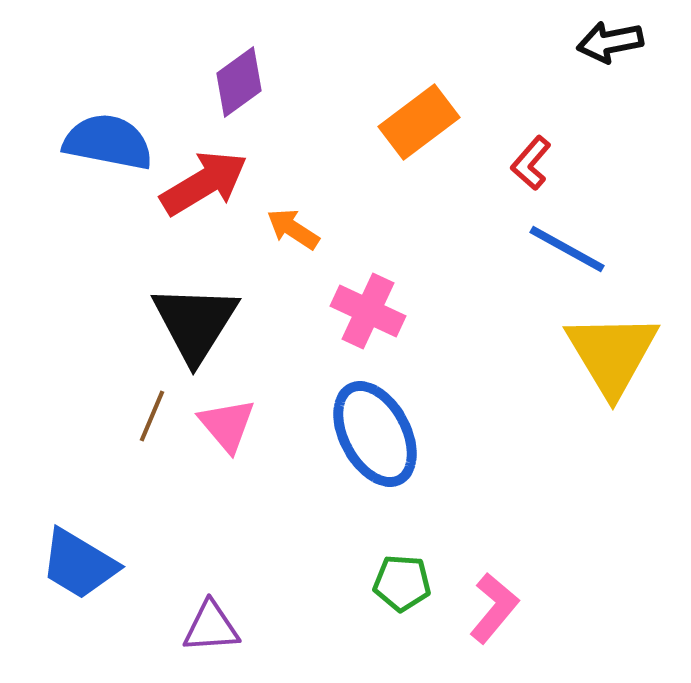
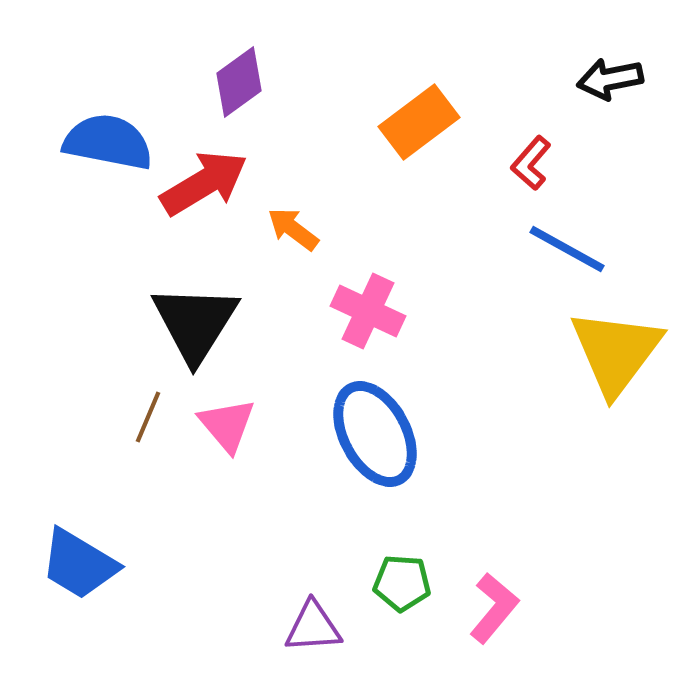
black arrow: moved 37 px down
orange arrow: rotated 4 degrees clockwise
yellow triangle: moved 4 px right, 2 px up; rotated 8 degrees clockwise
brown line: moved 4 px left, 1 px down
purple triangle: moved 102 px right
